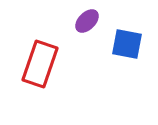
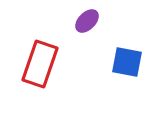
blue square: moved 18 px down
